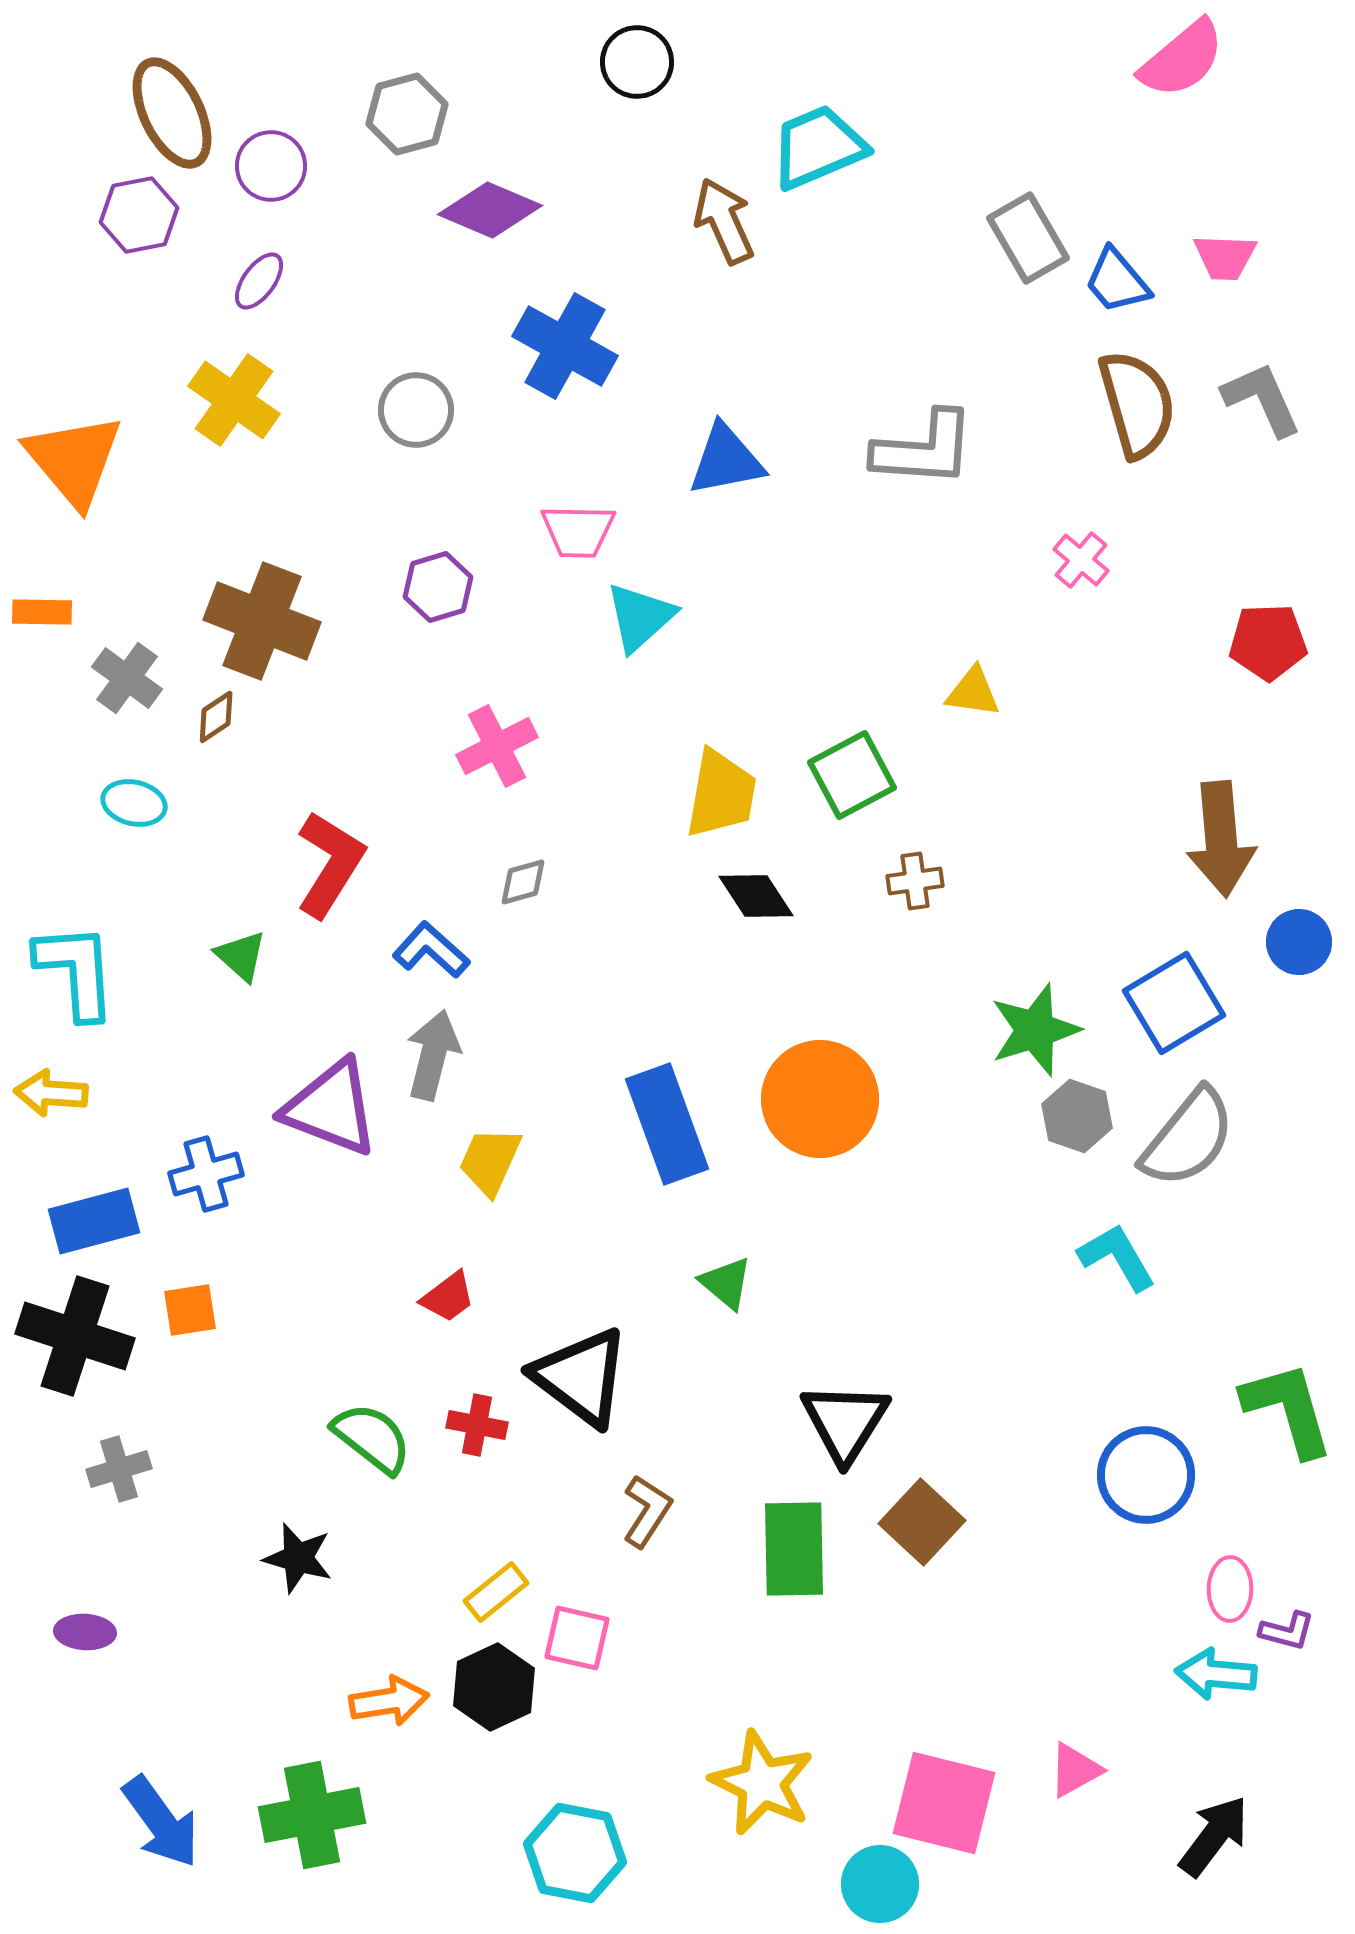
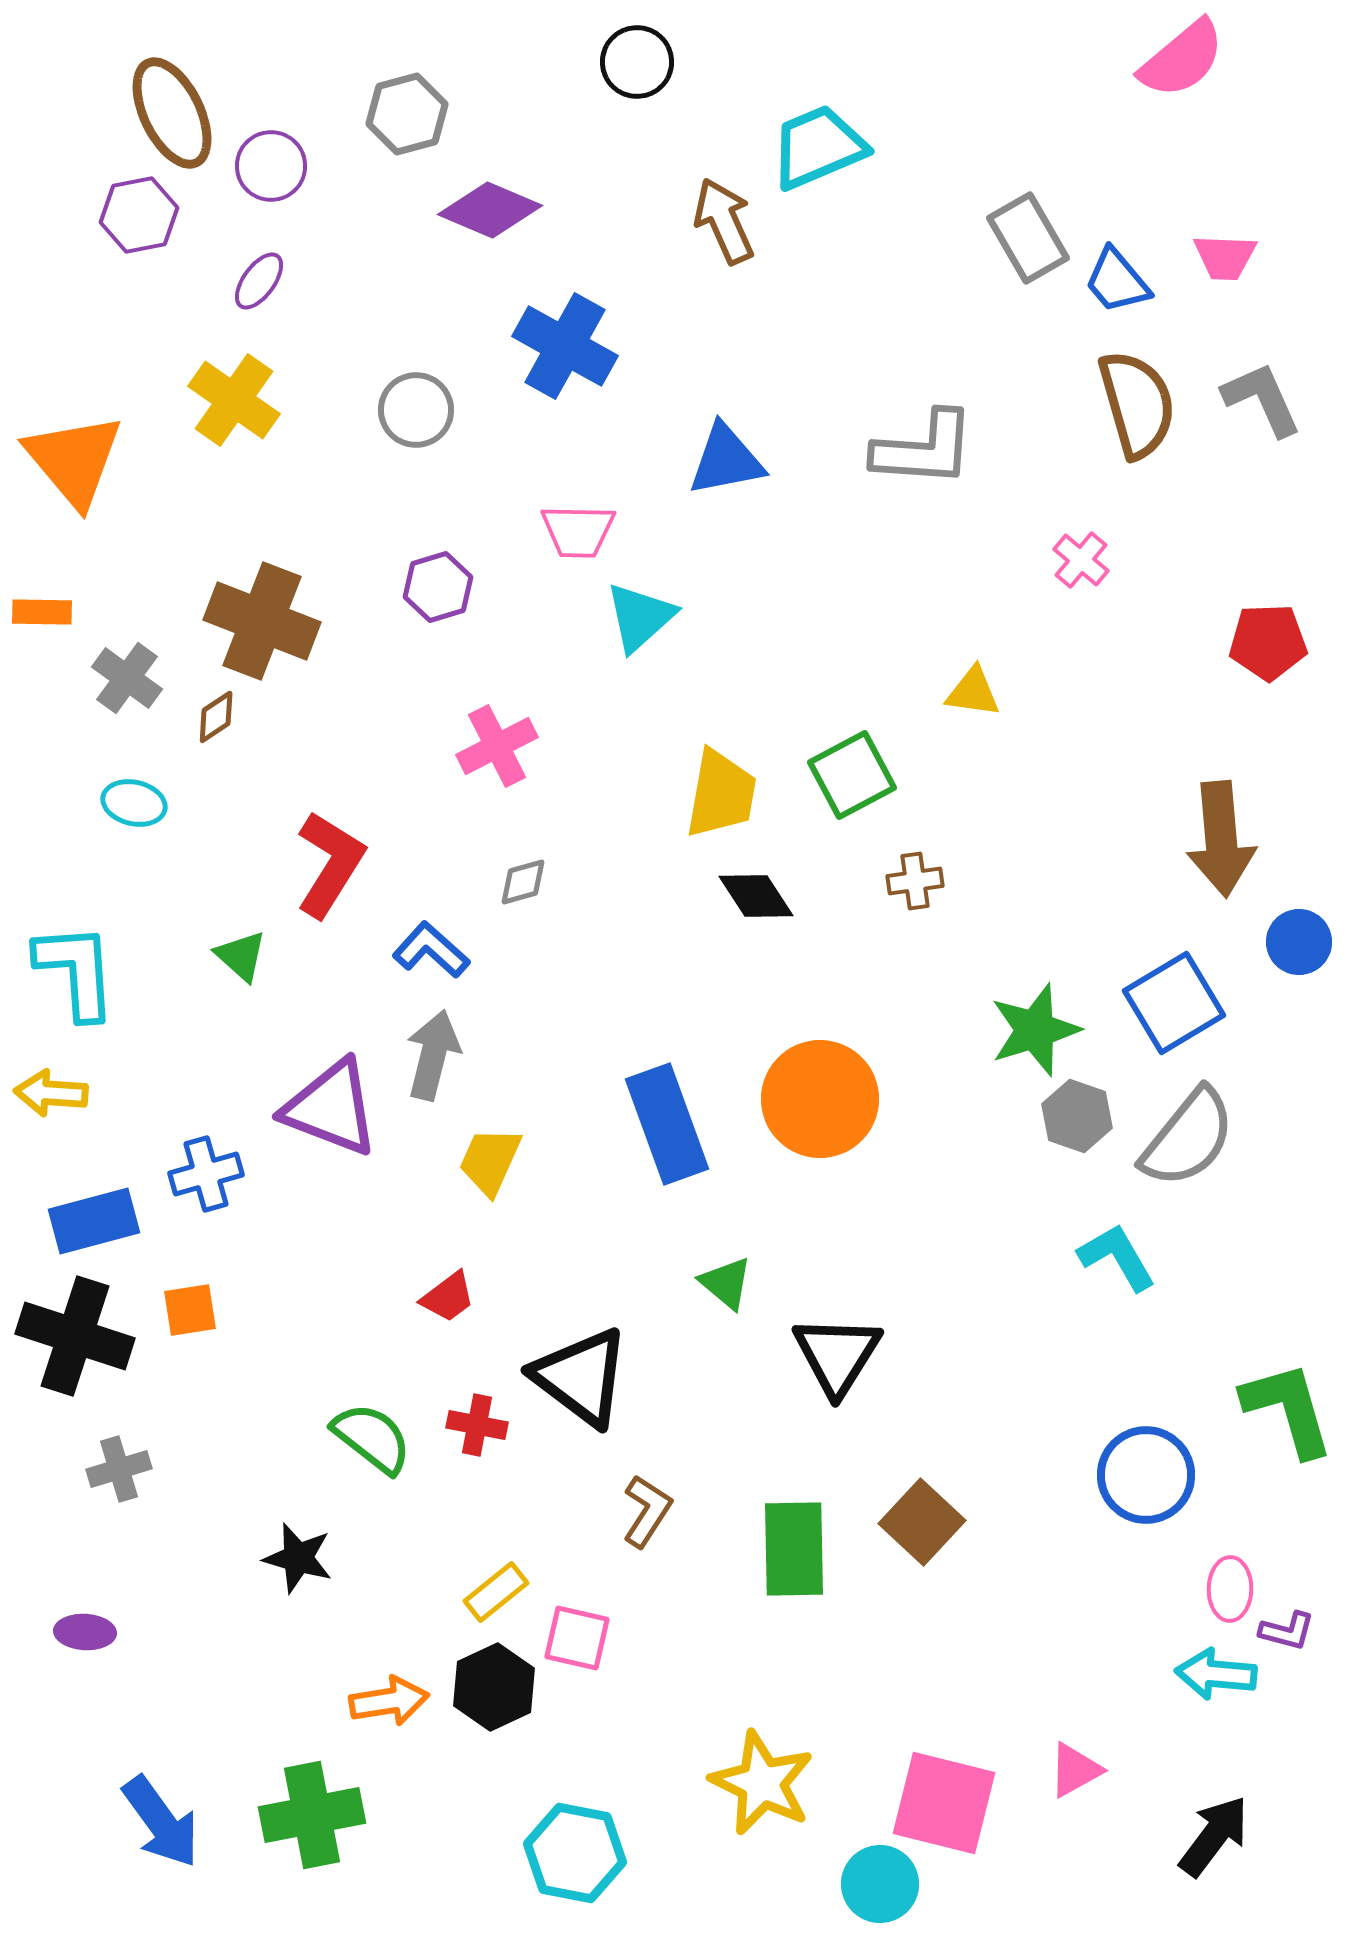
black triangle at (845, 1422): moved 8 px left, 67 px up
